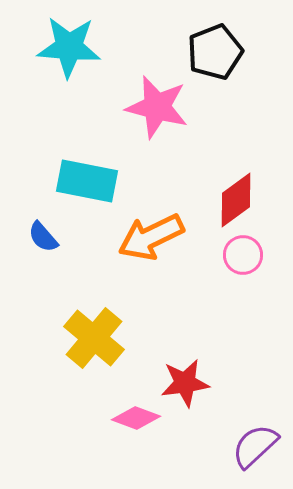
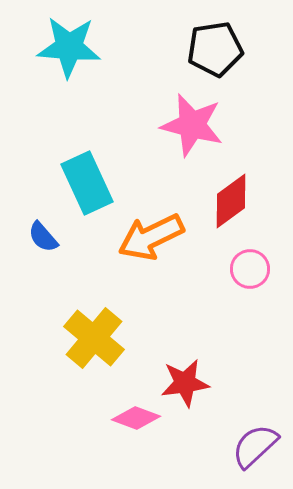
black pentagon: moved 3 px up; rotated 12 degrees clockwise
pink star: moved 35 px right, 18 px down
cyan rectangle: moved 2 px down; rotated 54 degrees clockwise
red diamond: moved 5 px left, 1 px down
pink circle: moved 7 px right, 14 px down
